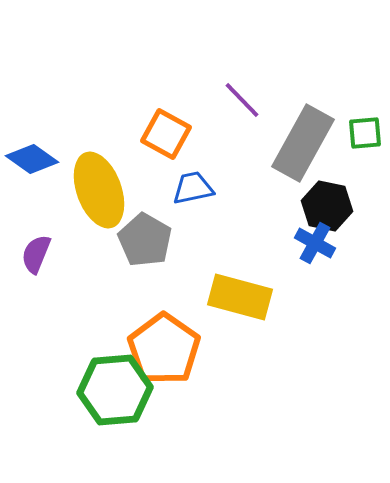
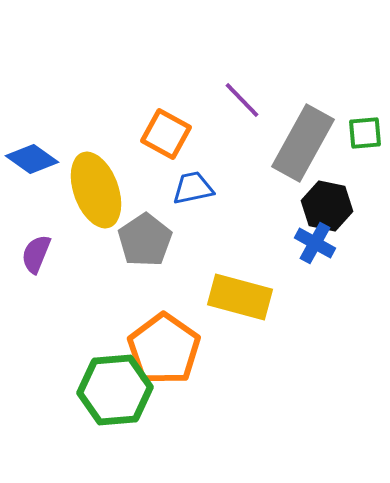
yellow ellipse: moved 3 px left
gray pentagon: rotated 8 degrees clockwise
